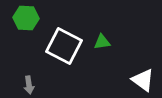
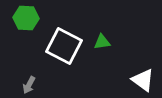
gray arrow: rotated 36 degrees clockwise
